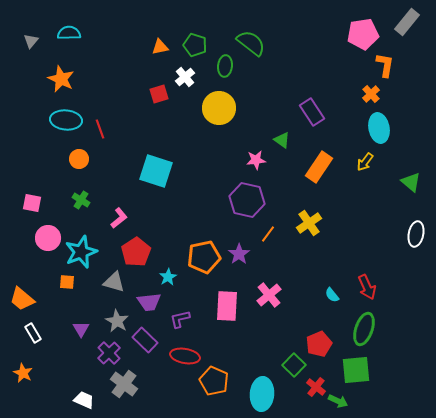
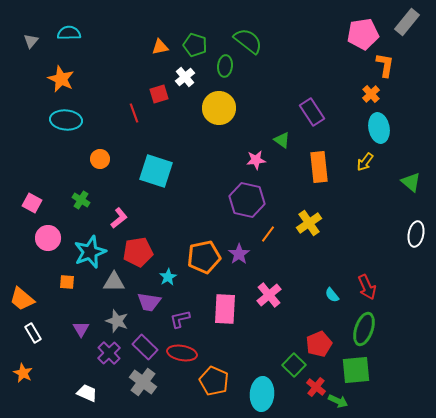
green semicircle at (251, 43): moved 3 px left, 2 px up
red line at (100, 129): moved 34 px right, 16 px up
orange circle at (79, 159): moved 21 px right
orange rectangle at (319, 167): rotated 40 degrees counterclockwise
pink square at (32, 203): rotated 18 degrees clockwise
cyan star at (81, 252): moved 9 px right
red pentagon at (136, 252): moved 2 px right; rotated 24 degrees clockwise
gray triangle at (114, 282): rotated 15 degrees counterclockwise
purple trapezoid at (149, 302): rotated 15 degrees clockwise
pink rectangle at (227, 306): moved 2 px left, 3 px down
gray star at (117, 321): rotated 10 degrees counterclockwise
purple rectangle at (145, 340): moved 7 px down
red ellipse at (185, 356): moved 3 px left, 3 px up
gray cross at (124, 384): moved 19 px right, 2 px up
white trapezoid at (84, 400): moved 3 px right, 7 px up
